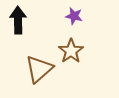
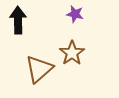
purple star: moved 1 px right, 2 px up
brown star: moved 1 px right, 2 px down
